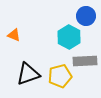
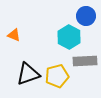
yellow pentagon: moved 3 px left
